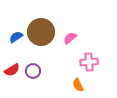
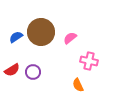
pink cross: moved 1 px up; rotated 18 degrees clockwise
purple circle: moved 1 px down
